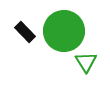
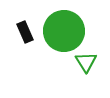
black rectangle: rotated 20 degrees clockwise
